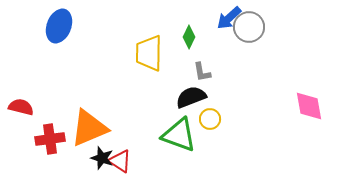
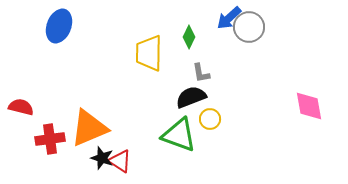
gray L-shape: moved 1 px left, 1 px down
